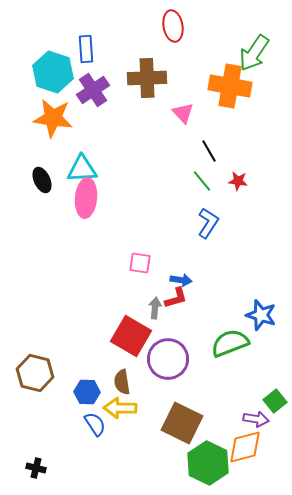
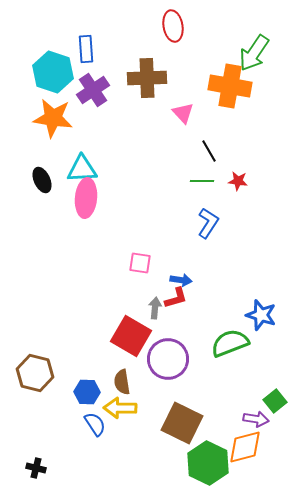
green line: rotated 50 degrees counterclockwise
